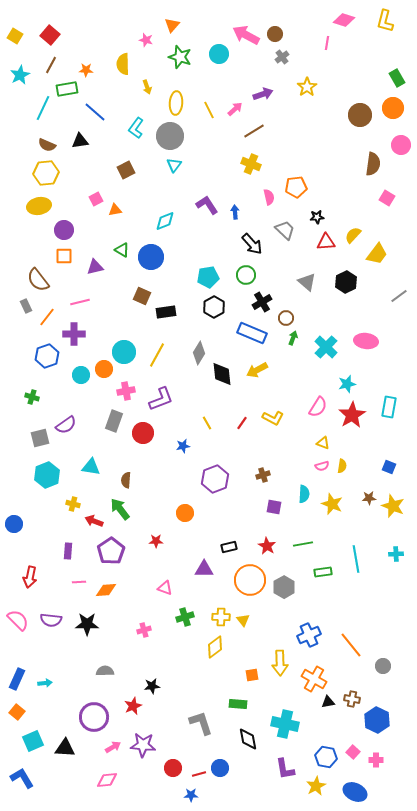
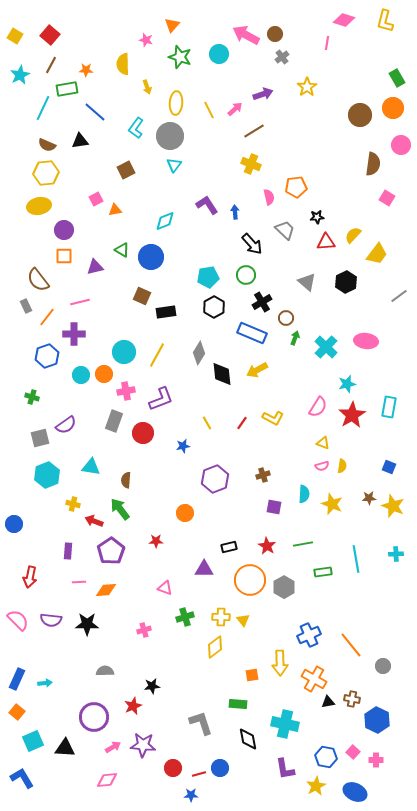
green arrow at (293, 338): moved 2 px right
orange circle at (104, 369): moved 5 px down
